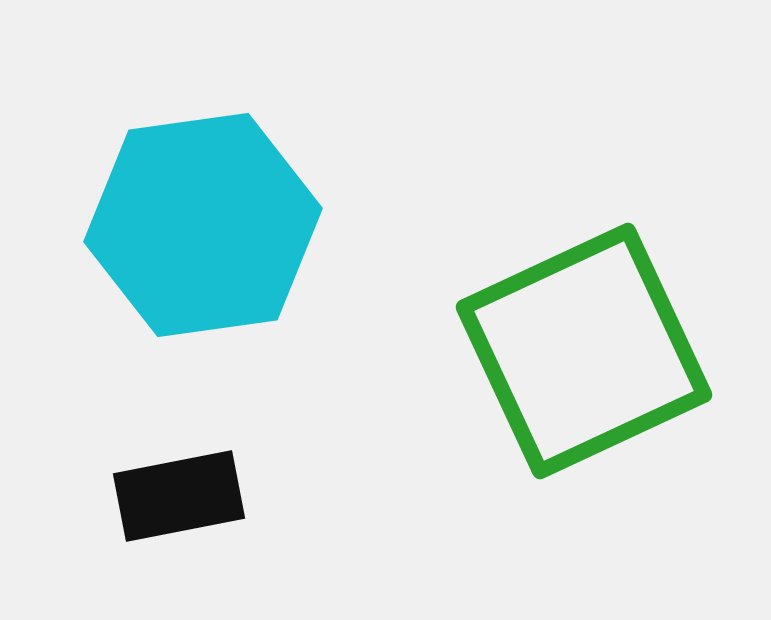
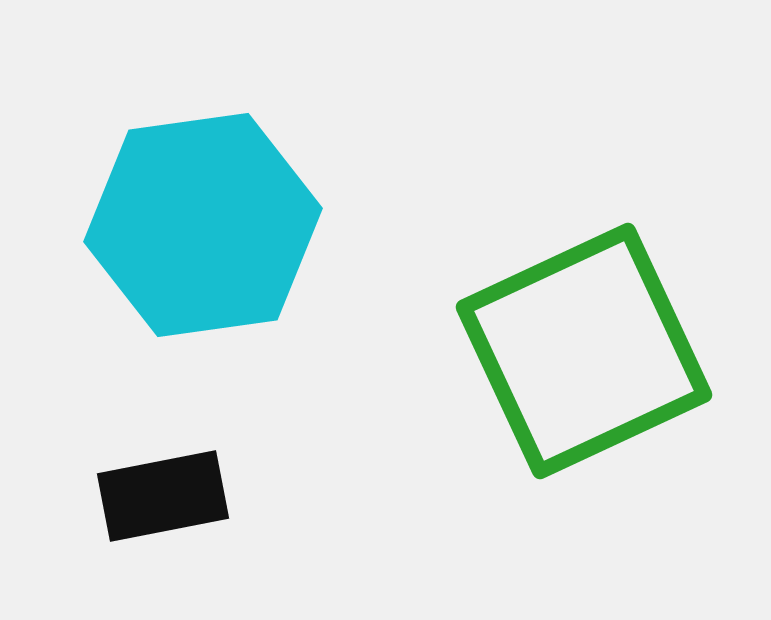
black rectangle: moved 16 px left
